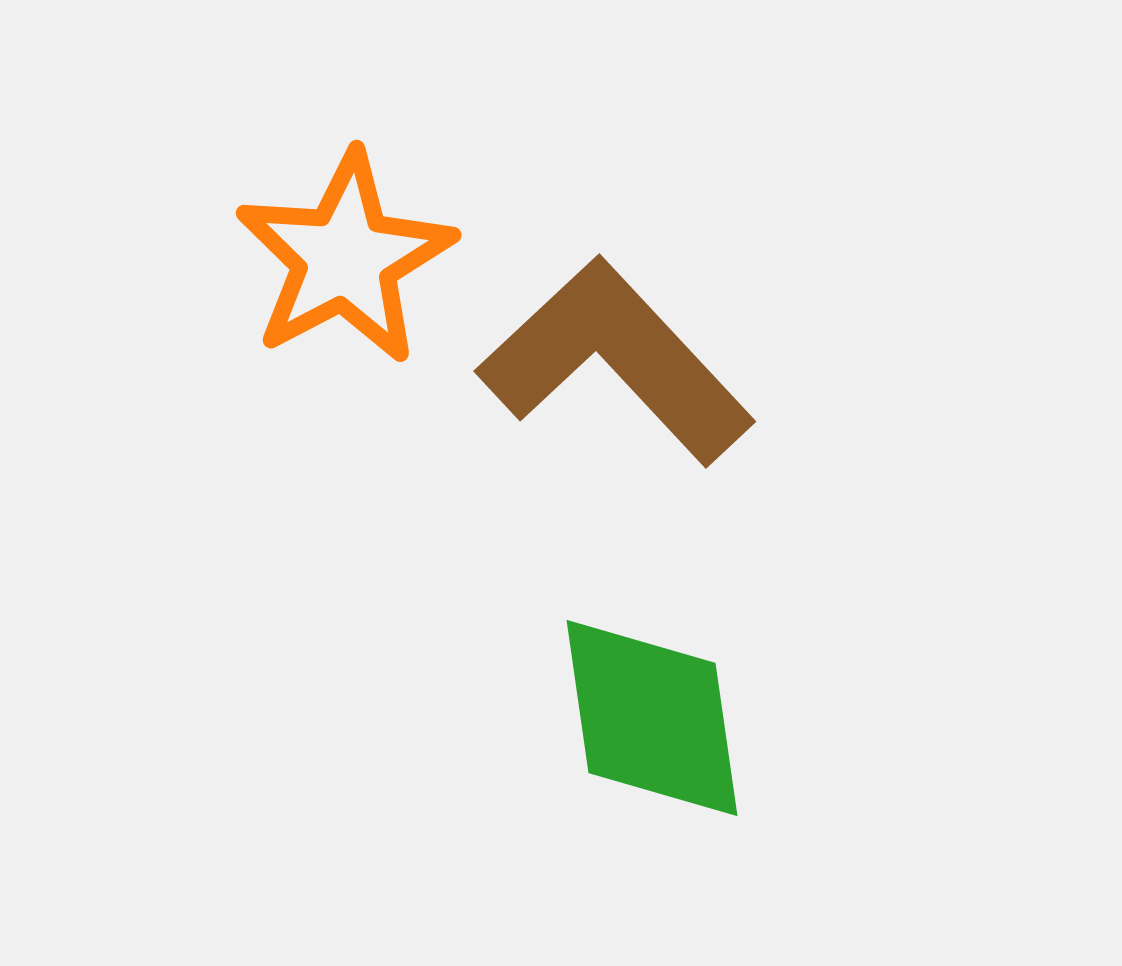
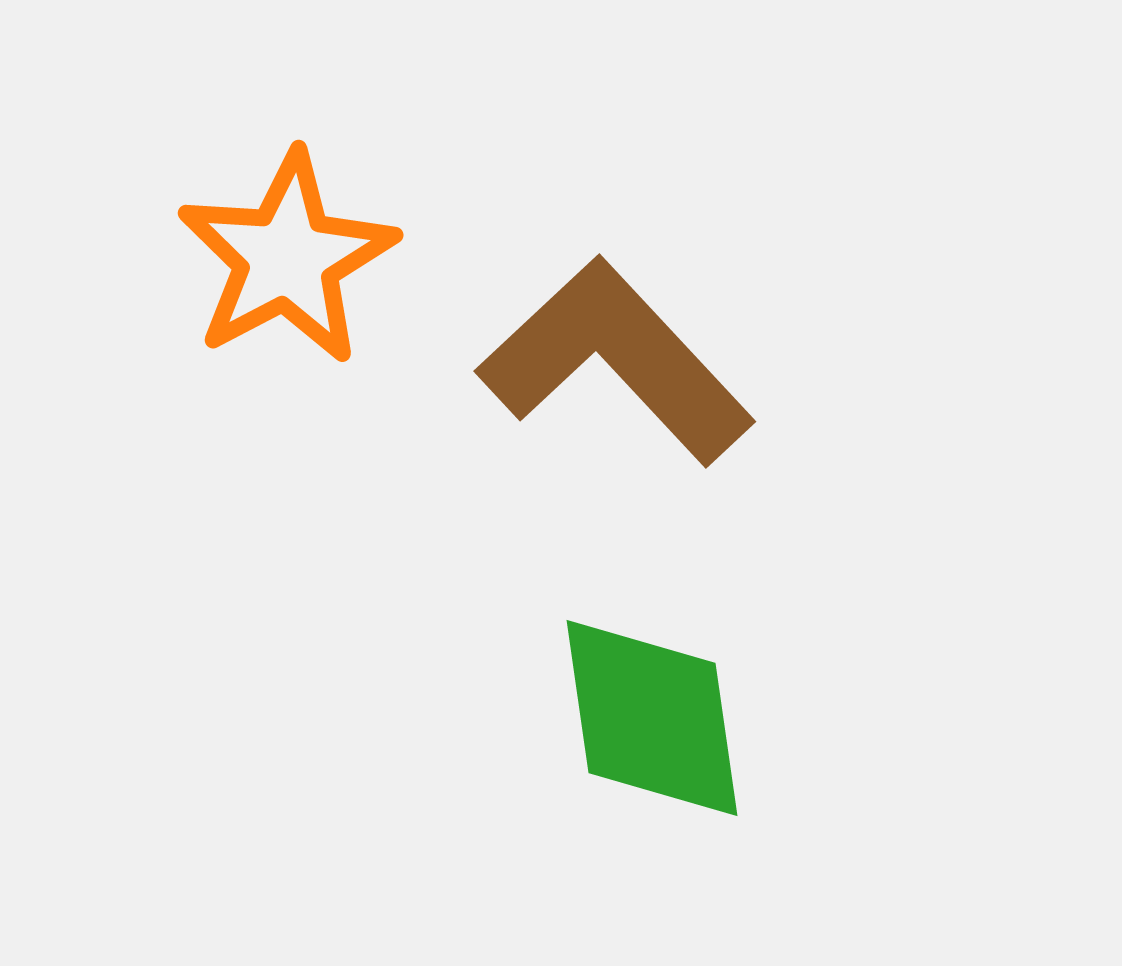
orange star: moved 58 px left
